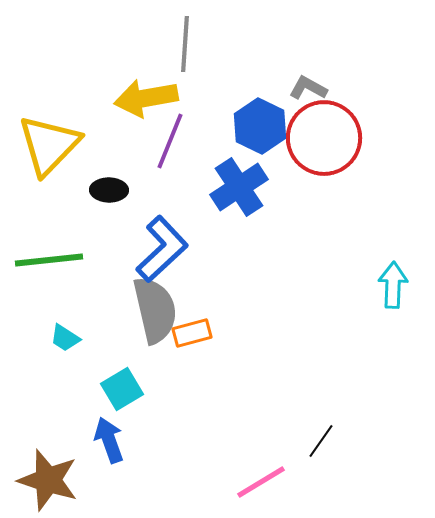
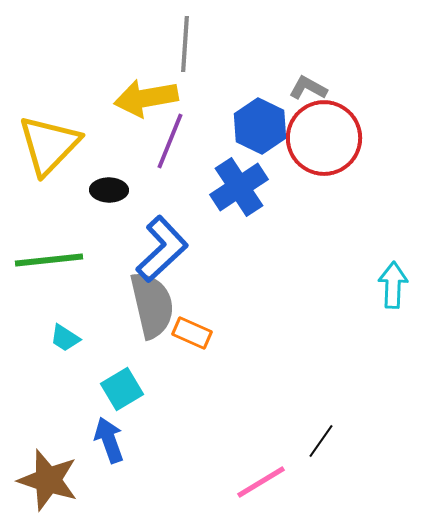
gray semicircle: moved 3 px left, 5 px up
orange rectangle: rotated 39 degrees clockwise
